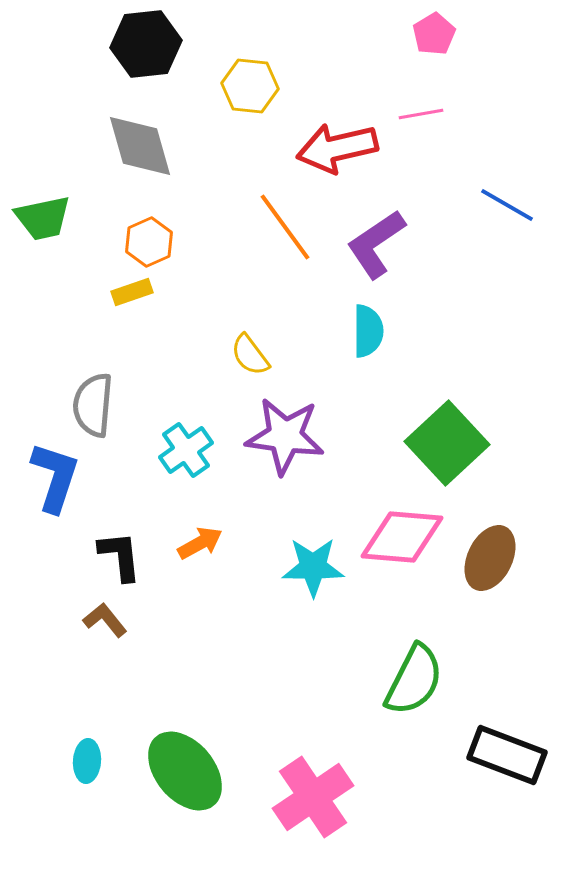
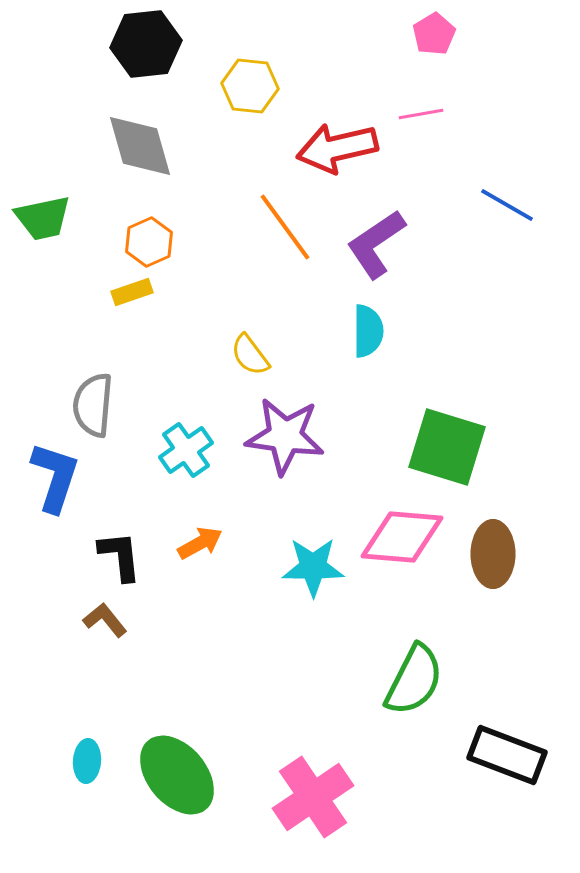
green square: moved 4 px down; rotated 30 degrees counterclockwise
brown ellipse: moved 3 px right, 4 px up; rotated 26 degrees counterclockwise
green ellipse: moved 8 px left, 4 px down
